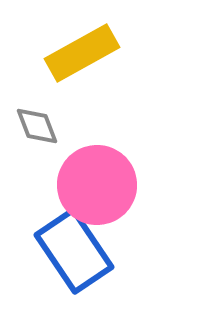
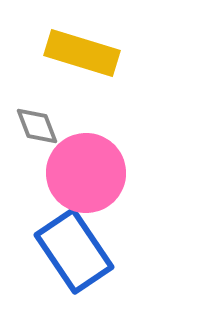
yellow rectangle: rotated 46 degrees clockwise
pink circle: moved 11 px left, 12 px up
